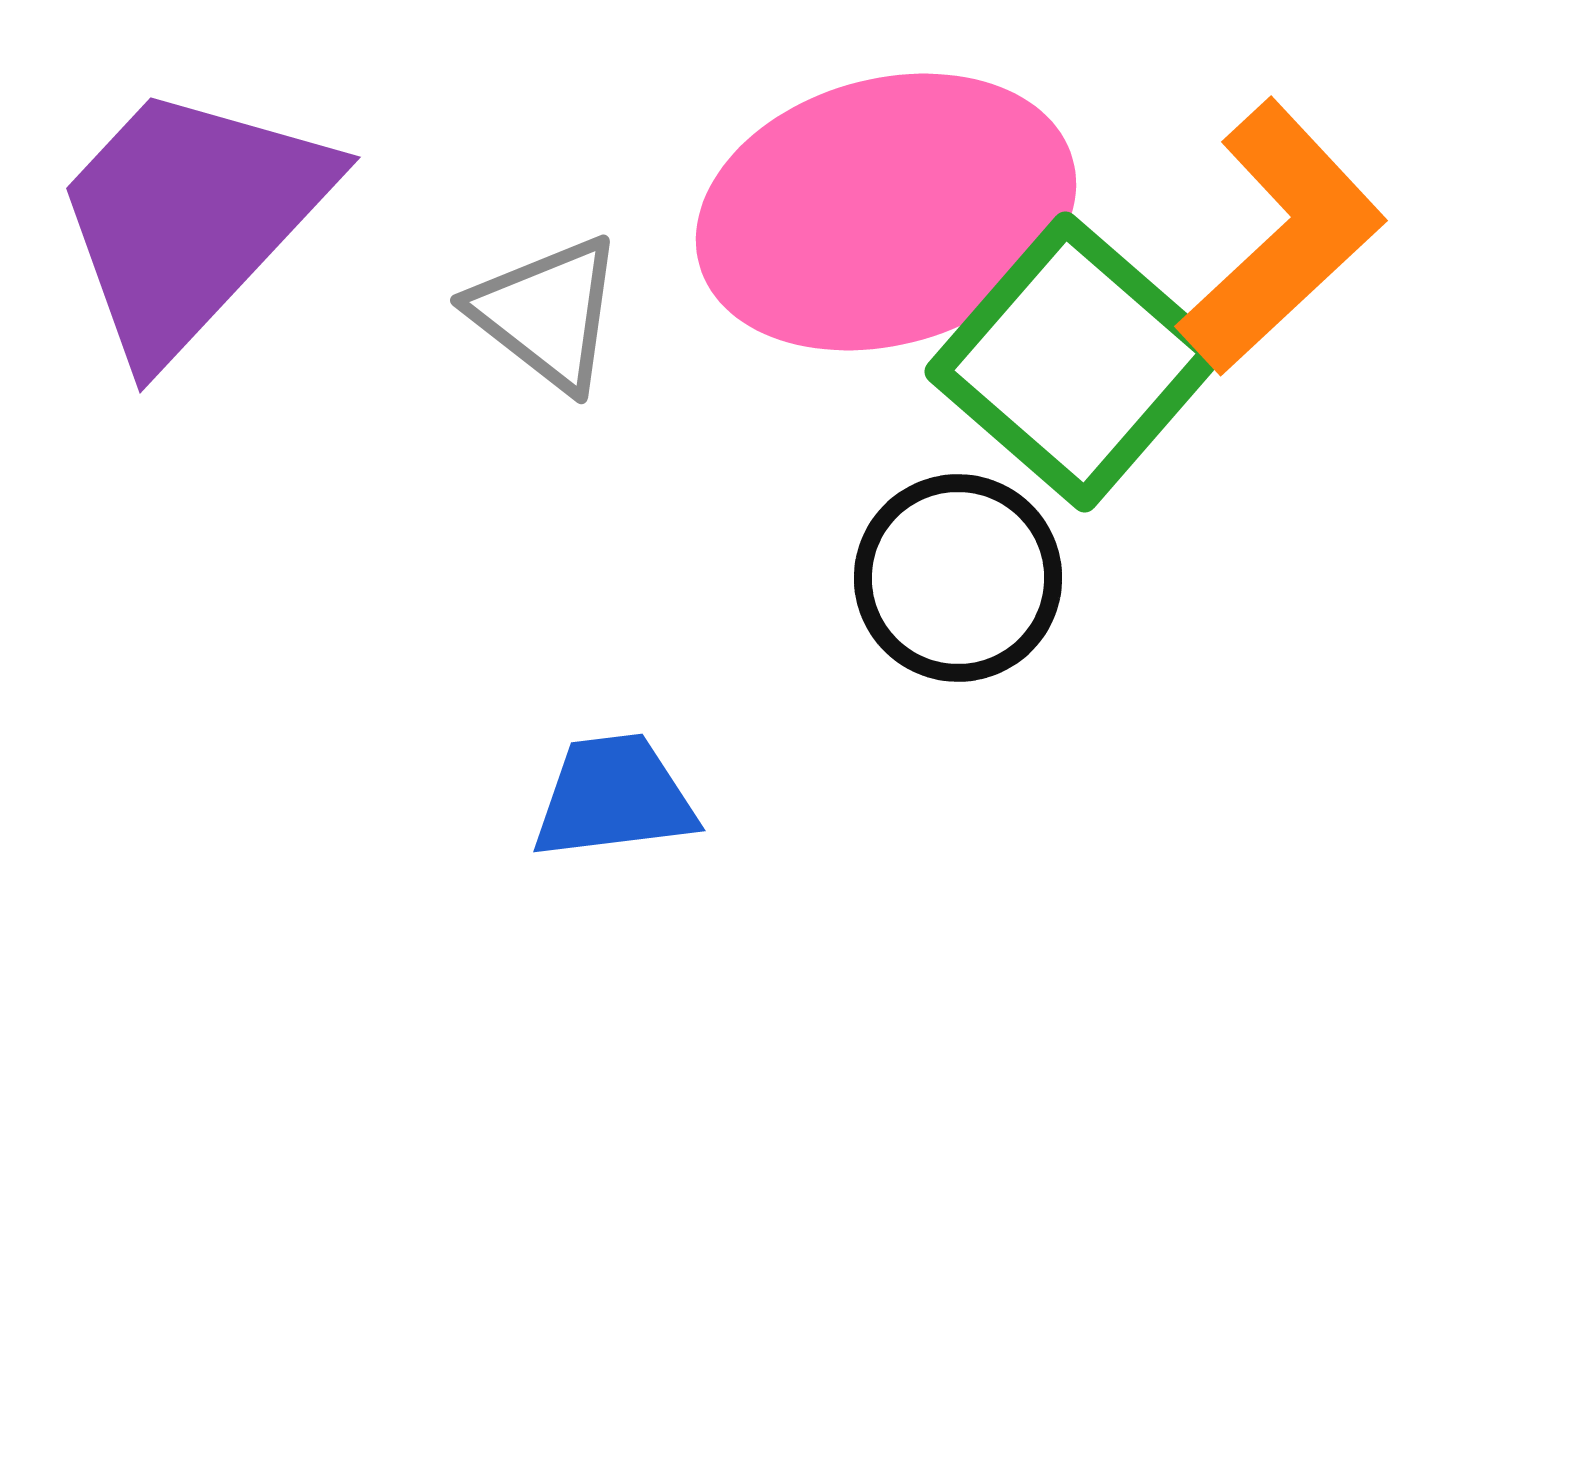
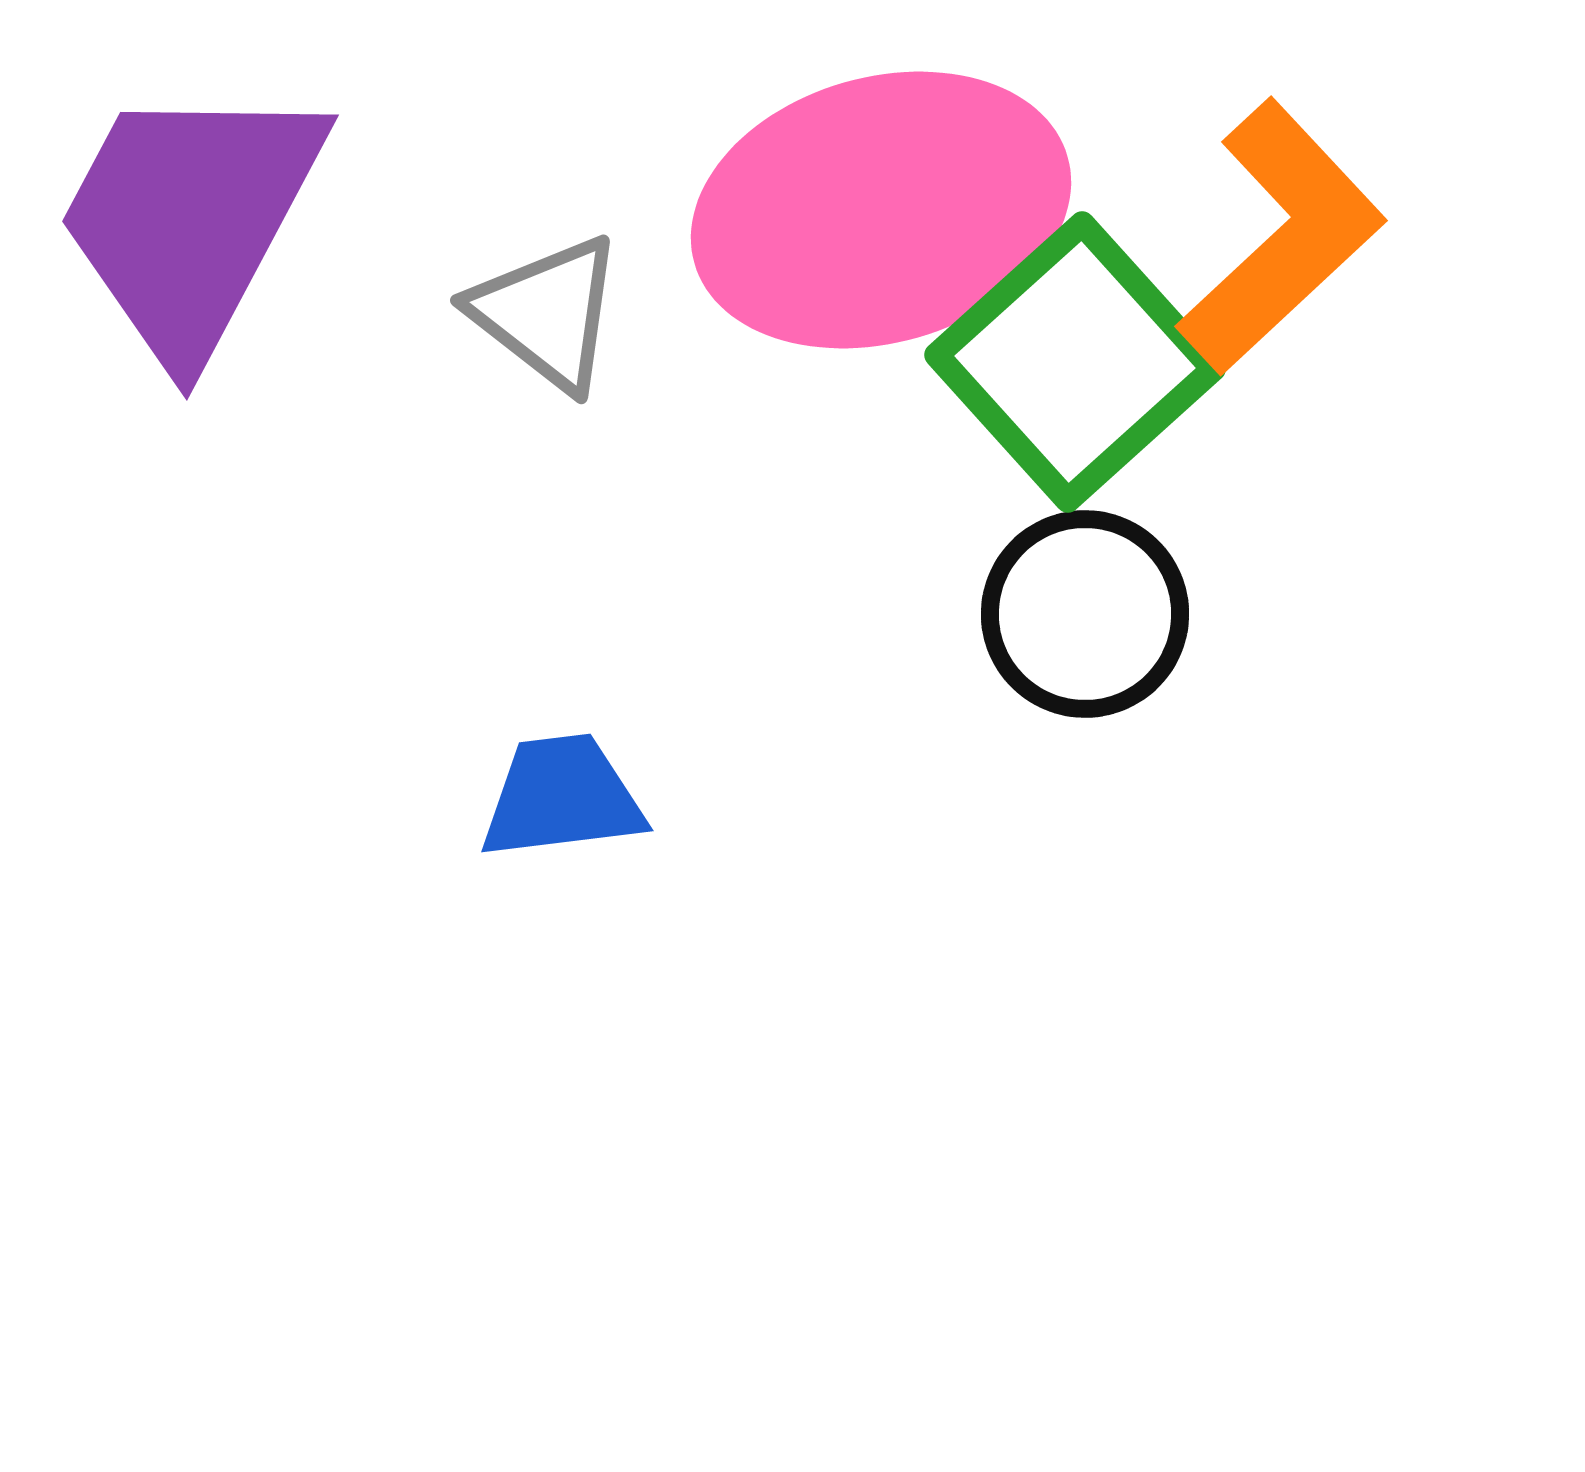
pink ellipse: moved 5 px left, 2 px up
purple trapezoid: rotated 15 degrees counterclockwise
green square: rotated 7 degrees clockwise
black circle: moved 127 px right, 36 px down
blue trapezoid: moved 52 px left
